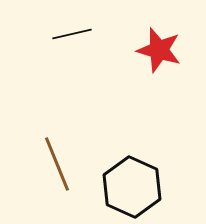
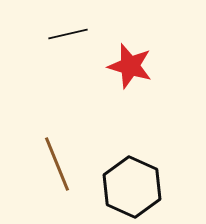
black line: moved 4 px left
red star: moved 29 px left, 16 px down
